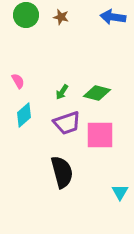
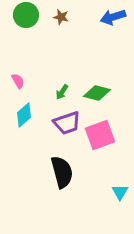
blue arrow: rotated 25 degrees counterclockwise
pink square: rotated 20 degrees counterclockwise
